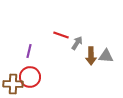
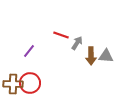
purple line: rotated 24 degrees clockwise
red circle: moved 6 px down
